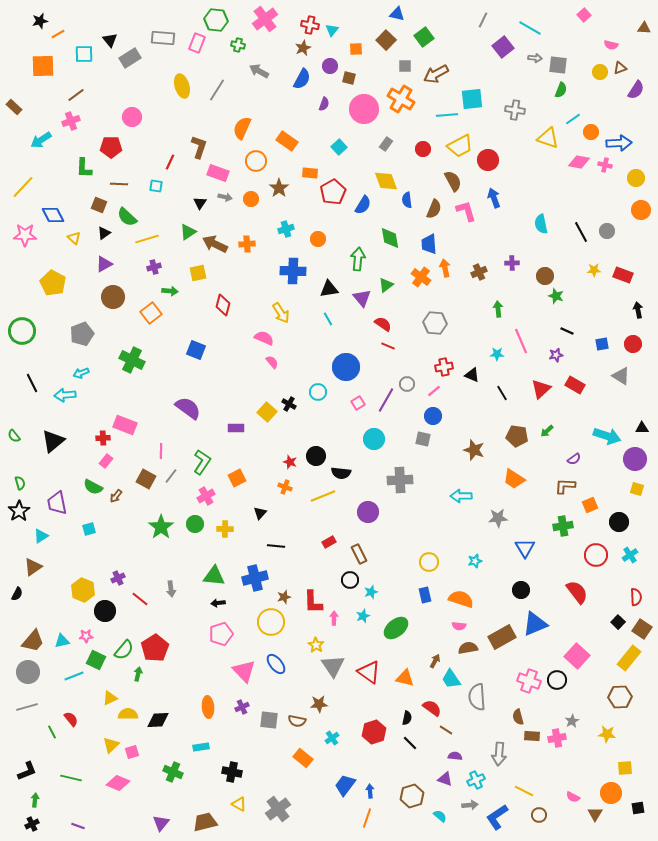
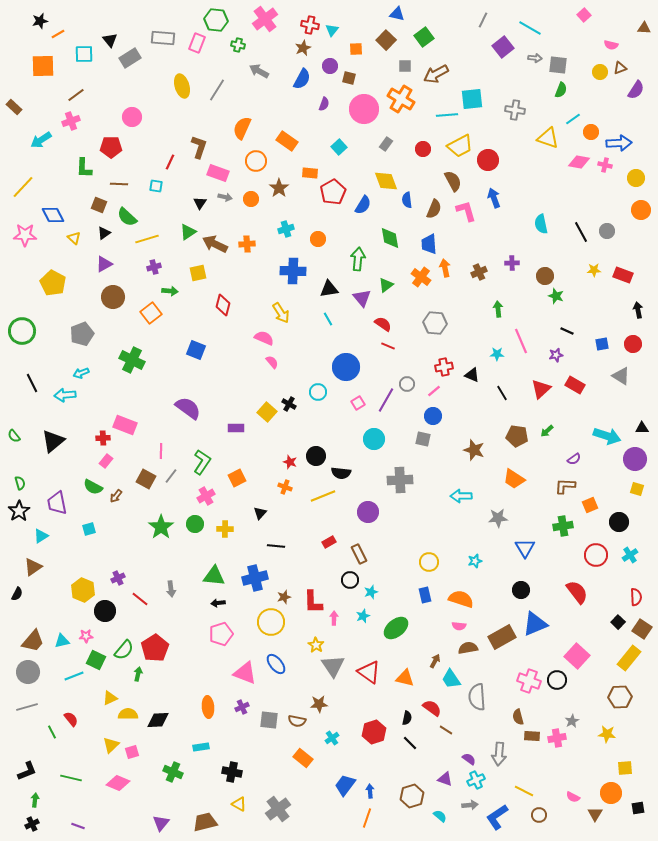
pink triangle at (244, 671): moved 1 px right, 2 px down; rotated 25 degrees counterclockwise
purple semicircle at (455, 756): moved 14 px right, 3 px down; rotated 32 degrees clockwise
